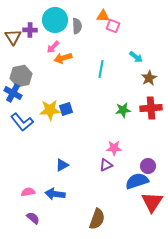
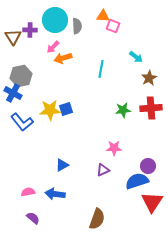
purple triangle: moved 3 px left, 5 px down
